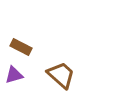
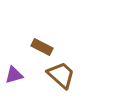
brown rectangle: moved 21 px right
